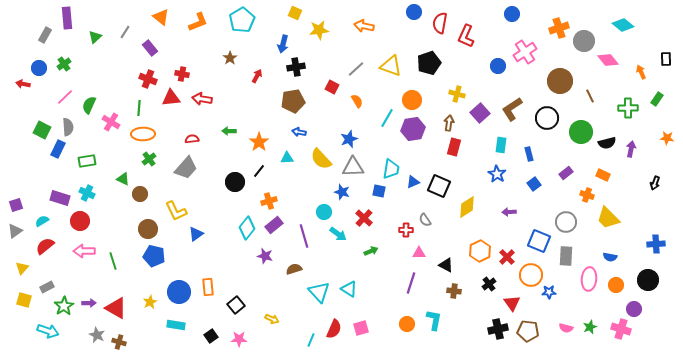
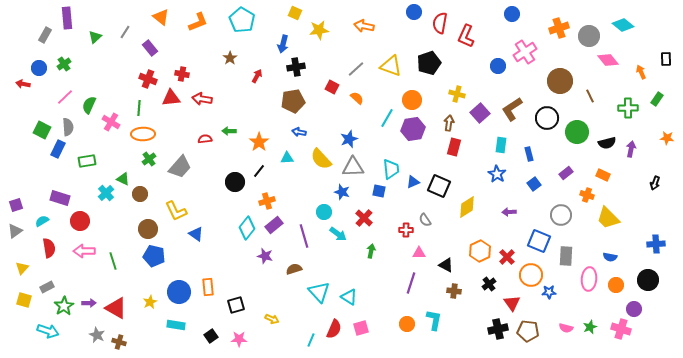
cyan pentagon at (242, 20): rotated 10 degrees counterclockwise
gray circle at (584, 41): moved 5 px right, 5 px up
orange semicircle at (357, 101): moved 3 px up; rotated 16 degrees counterclockwise
green circle at (581, 132): moved 4 px left
red semicircle at (192, 139): moved 13 px right
gray trapezoid at (186, 168): moved 6 px left, 1 px up
cyan trapezoid at (391, 169): rotated 15 degrees counterclockwise
cyan cross at (87, 193): moved 19 px right; rotated 21 degrees clockwise
orange cross at (269, 201): moved 2 px left
gray circle at (566, 222): moved 5 px left, 7 px up
blue triangle at (196, 234): rotated 49 degrees counterclockwise
red semicircle at (45, 246): moved 4 px right, 2 px down; rotated 120 degrees clockwise
green arrow at (371, 251): rotated 56 degrees counterclockwise
cyan triangle at (349, 289): moved 8 px down
black square at (236, 305): rotated 24 degrees clockwise
